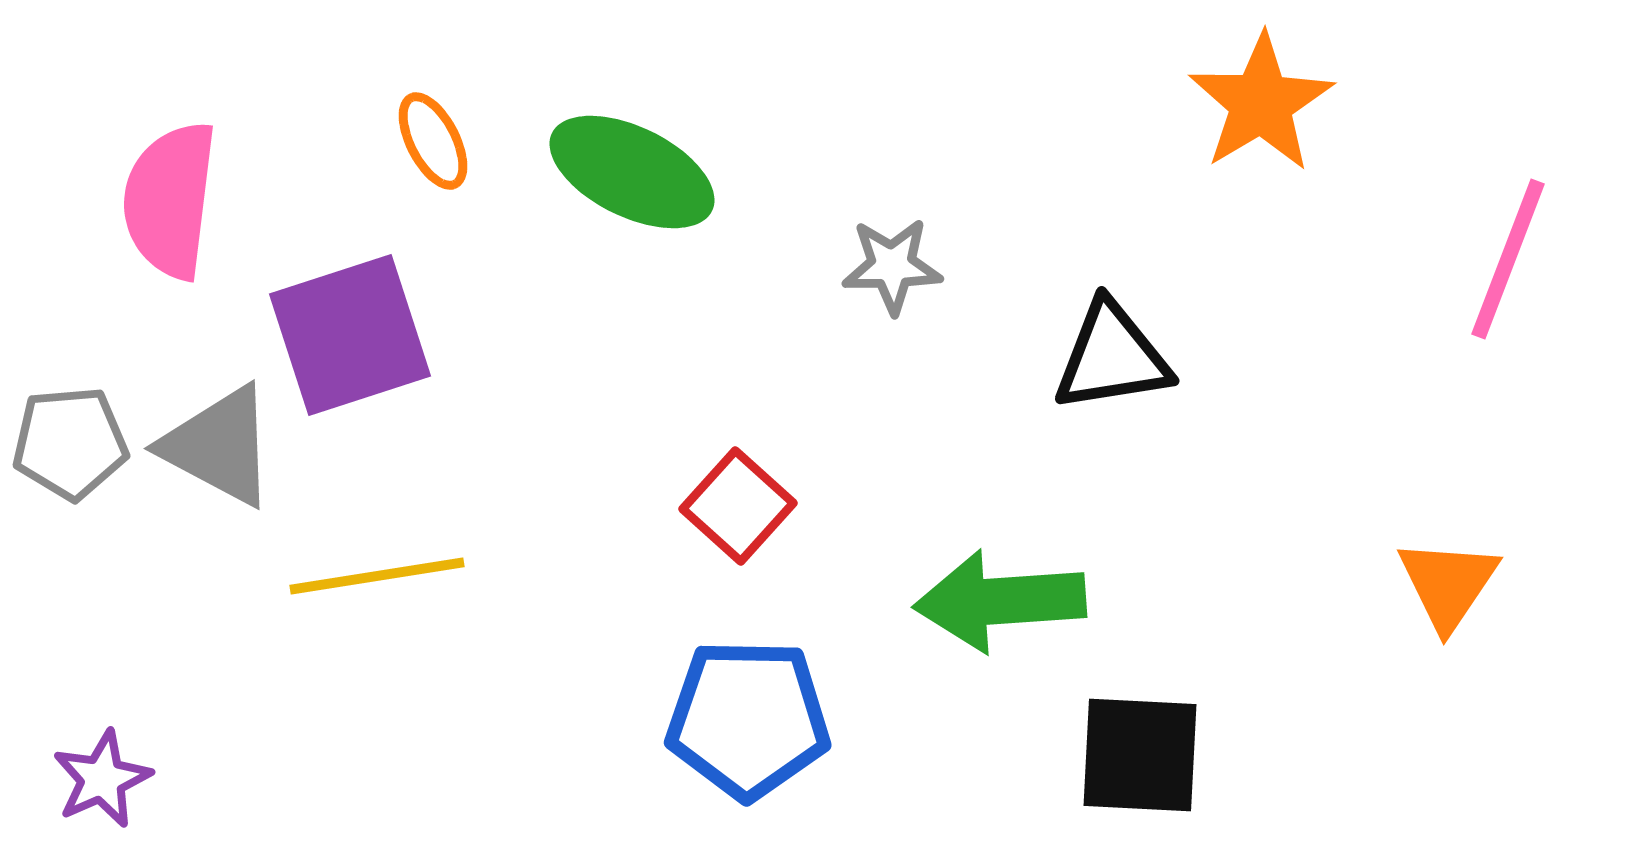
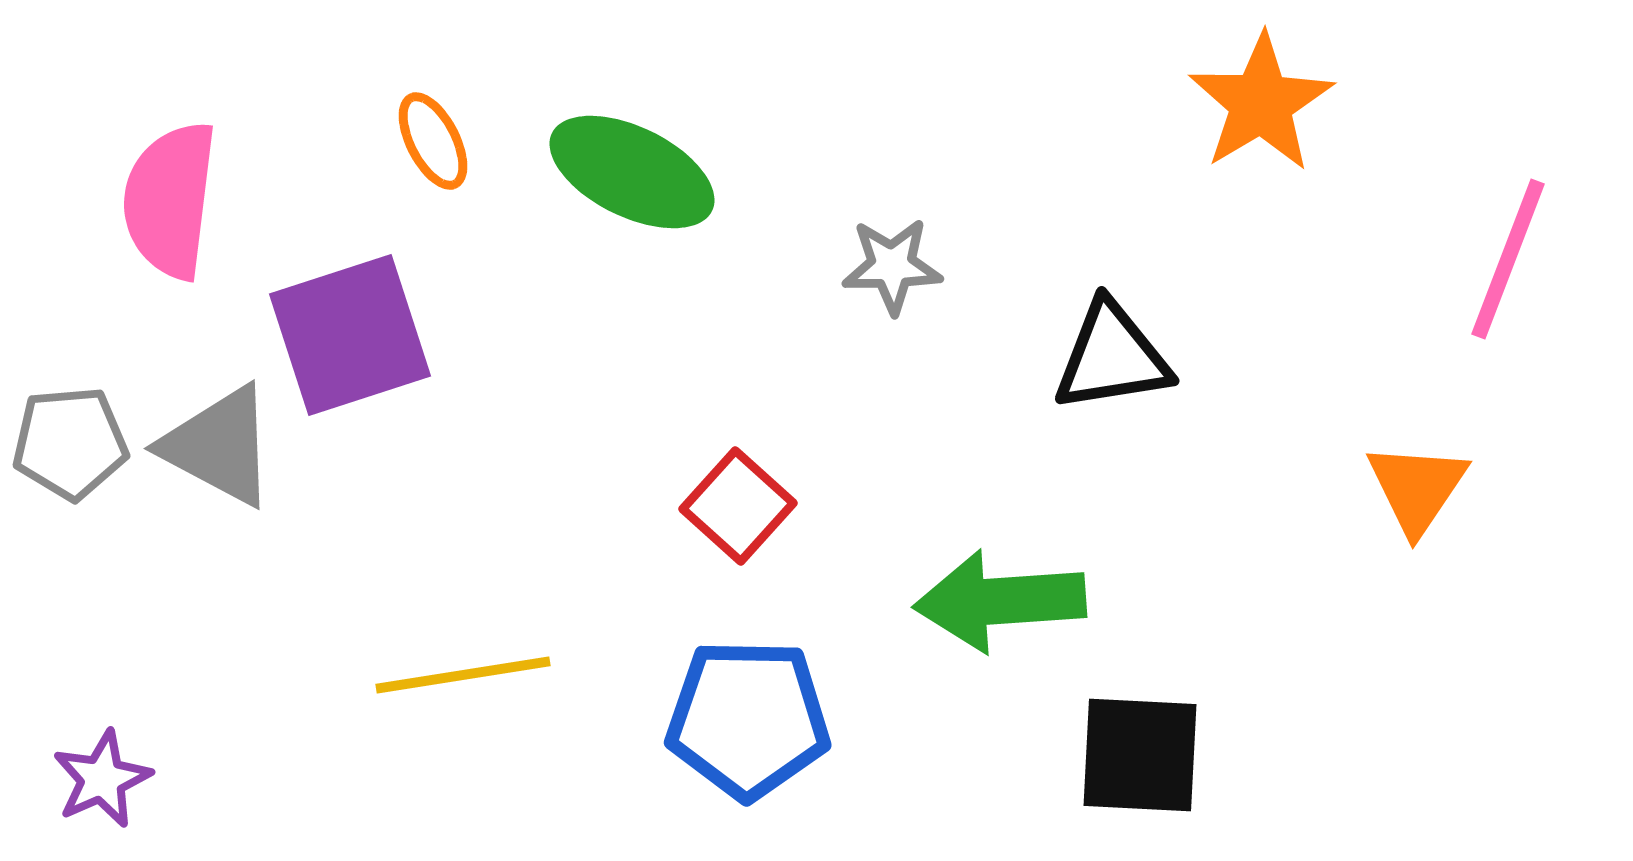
yellow line: moved 86 px right, 99 px down
orange triangle: moved 31 px left, 96 px up
